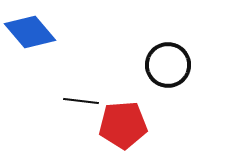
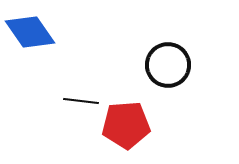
blue diamond: rotated 6 degrees clockwise
red pentagon: moved 3 px right
